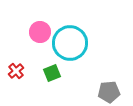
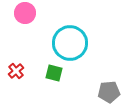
pink circle: moved 15 px left, 19 px up
green square: moved 2 px right; rotated 36 degrees clockwise
